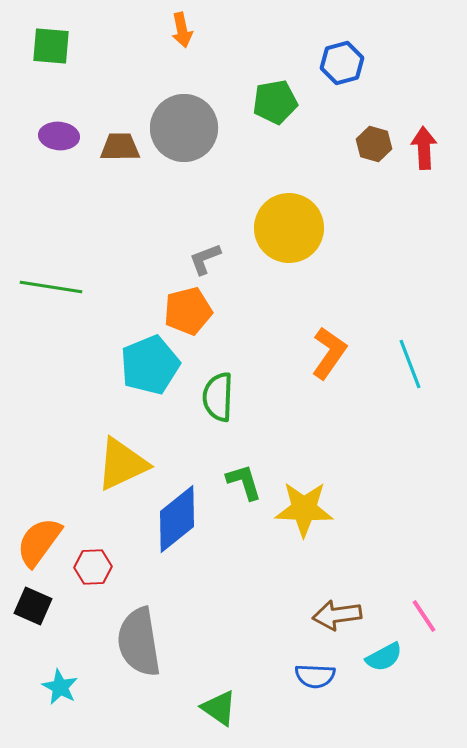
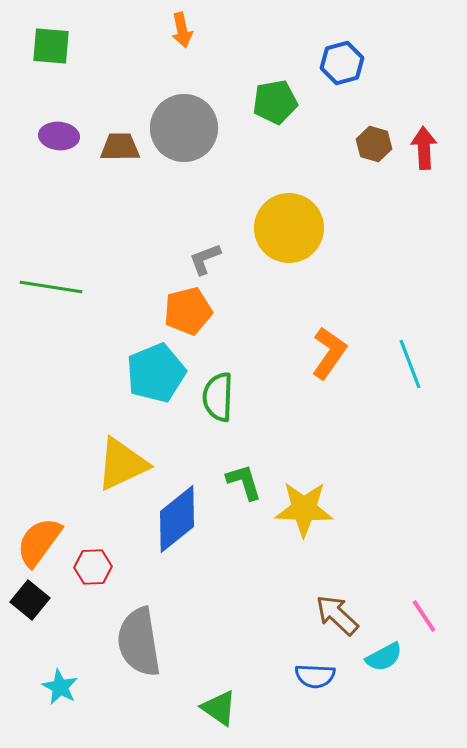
cyan pentagon: moved 6 px right, 8 px down
black square: moved 3 px left, 6 px up; rotated 15 degrees clockwise
brown arrow: rotated 51 degrees clockwise
